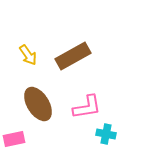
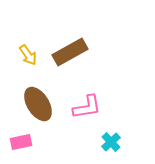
brown rectangle: moved 3 px left, 4 px up
cyan cross: moved 5 px right, 8 px down; rotated 36 degrees clockwise
pink rectangle: moved 7 px right, 3 px down
